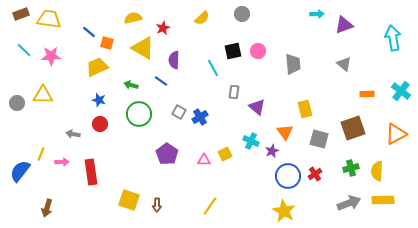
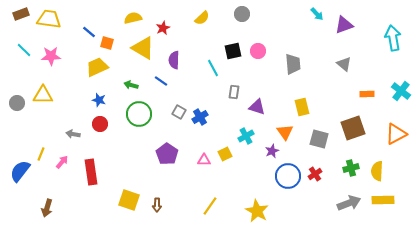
cyan arrow at (317, 14): rotated 48 degrees clockwise
purple triangle at (257, 107): rotated 24 degrees counterclockwise
yellow rectangle at (305, 109): moved 3 px left, 2 px up
cyan cross at (251, 141): moved 5 px left, 5 px up; rotated 35 degrees clockwise
pink arrow at (62, 162): rotated 48 degrees counterclockwise
yellow star at (284, 211): moved 27 px left
